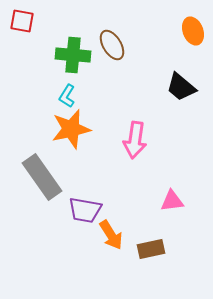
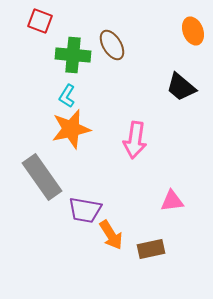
red square: moved 18 px right; rotated 10 degrees clockwise
